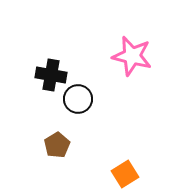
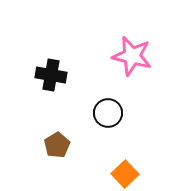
black circle: moved 30 px right, 14 px down
orange square: rotated 12 degrees counterclockwise
